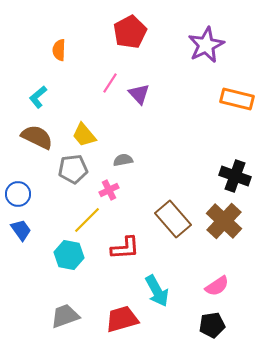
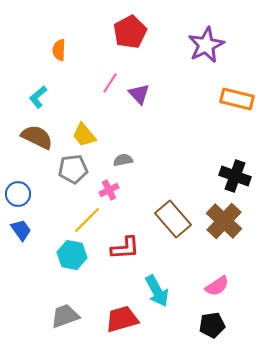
cyan hexagon: moved 3 px right
